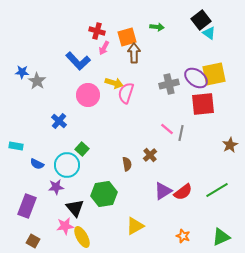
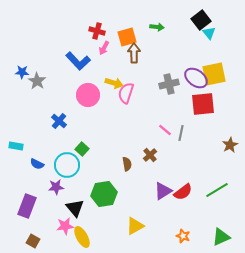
cyan triangle: rotated 16 degrees clockwise
pink line: moved 2 px left, 1 px down
